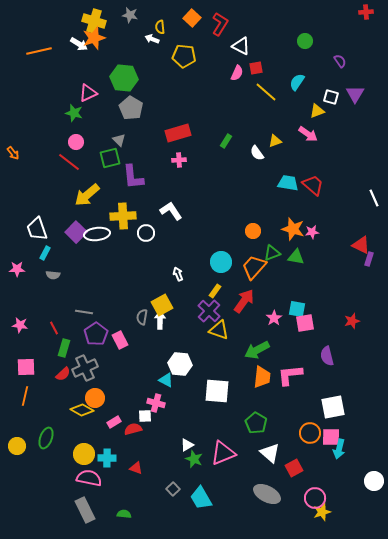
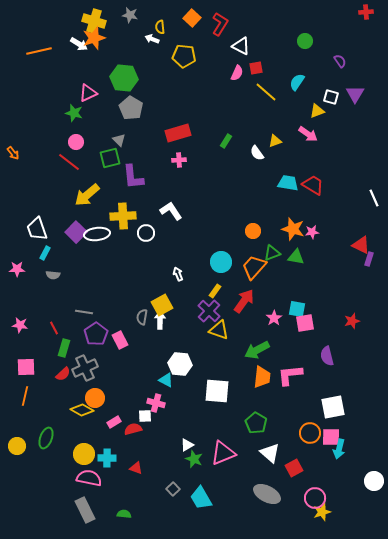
red trapezoid at (313, 185): rotated 10 degrees counterclockwise
